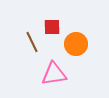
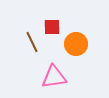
pink triangle: moved 3 px down
